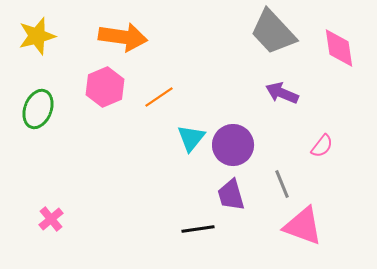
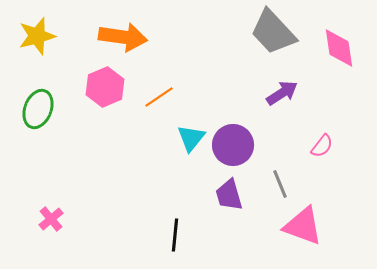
purple arrow: rotated 124 degrees clockwise
gray line: moved 2 px left
purple trapezoid: moved 2 px left
black line: moved 23 px left, 6 px down; rotated 76 degrees counterclockwise
